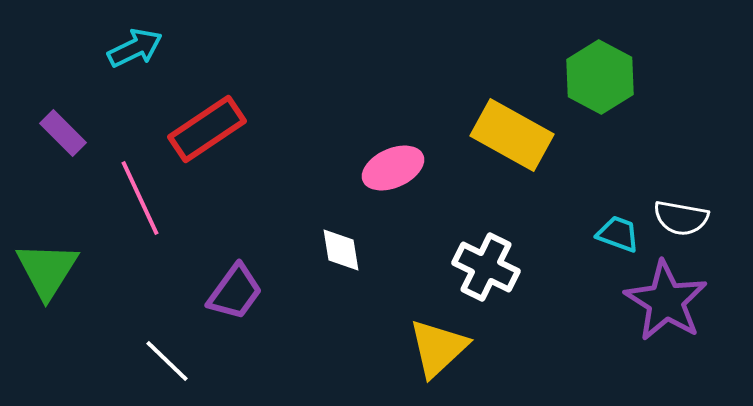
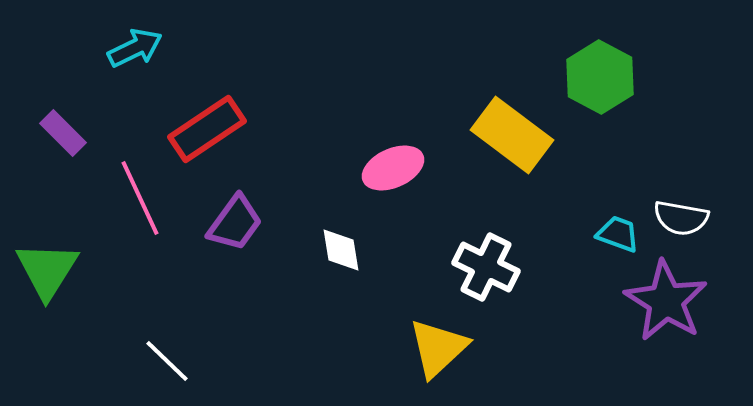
yellow rectangle: rotated 8 degrees clockwise
purple trapezoid: moved 69 px up
